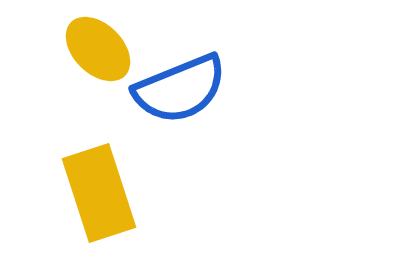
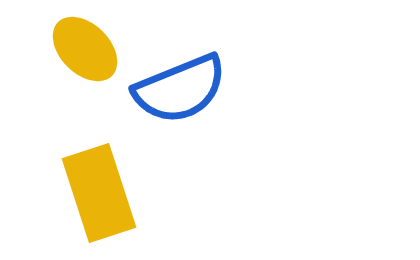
yellow ellipse: moved 13 px left
